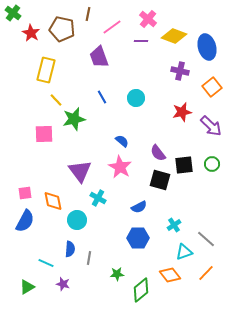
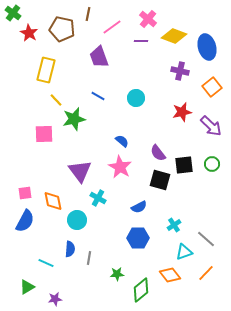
red star at (31, 33): moved 2 px left
blue line at (102, 97): moved 4 px left, 1 px up; rotated 32 degrees counterclockwise
purple star at (63, 284): moved 8 px left, 15 px down; rotated 24 degrees counterclockwise
